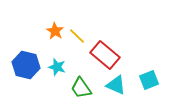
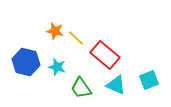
orange star: rotated 18 degrees counterclockwise
yellow line: moved 1 px left, 2 px down
blue hexagon: moved 3 px up
